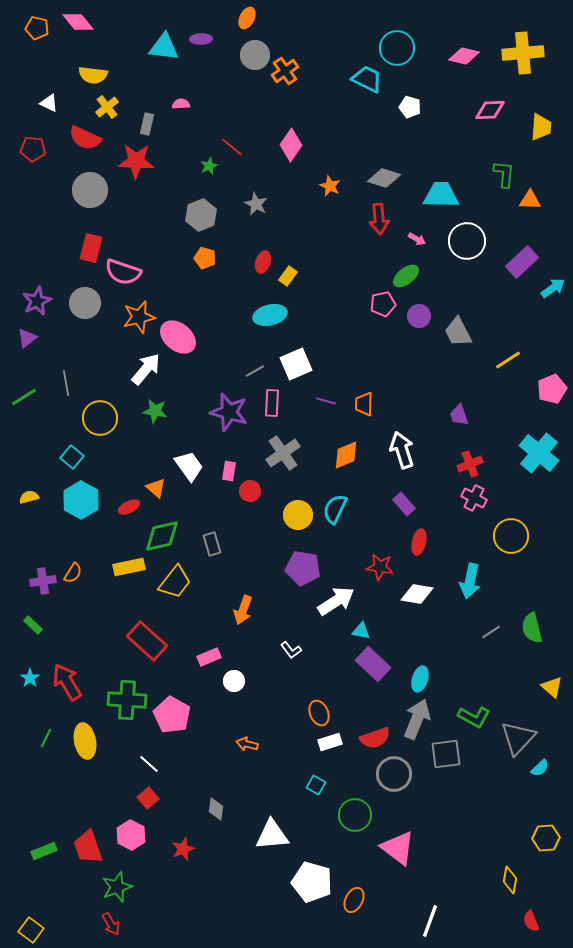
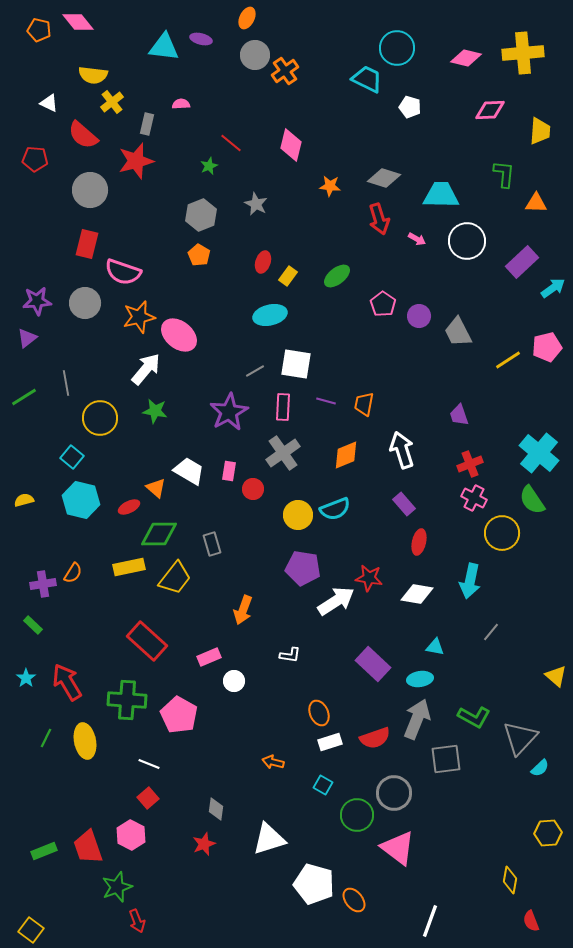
orange pentagon at (37, 28): moved 2 px right, 2 px down
purple ellipse at (201, 39): rotated 15 degrees clockwise
pink diamond at (464, 56): moved 2 px right, 2 px down
yellow cross at (107, 107): moved 5 px right, 5 px up
yellow trapezoid at (541, 127): moved 1 px left, 4 px down
red semicircle at (85, 138): moved 2 px left, 3 px up; rotated 16 degrees clockwise
pink diamond at (291, 145): rotated 20 degrees counterclockwise
red line at (232, 147): moved 1 px left, 4 px up
red pentagon at (33, 149): moved 2 px right, 10 px down
red star at (136, 161): rotated 18 degrees counterclockwise
orange star at (330, 186): rotated 20 degrees counterclockwise
orange triangle at (530, 200): moved 6 px right, 3 px down
red arrow at (379, 219): rotated 12 degrees counterclockwise
red rectangle at (91, 248): moved 4 px left, 4 px up
orange pentagon at (205, 258): moved 6 px left, 3 px up; rotated 15 degrees clockwise
green ellipse at (406, 276): moved 69 px left
purple star at (37, 301): rotated 20 degrees clockwise
pink pentagon at (383, 304): rotated 25 degrees counterclockwise
pink ellipse at (178, 337): moved 1 px right, 2 px up
white square at (296, 364): rotated 32 degrees clockwise
pink pentagon at (552, 389): moved 5 px left, 42 px up; rotated 8 degrees clockwise
pink rectangle at (272, 403): moved 11 px right, 4 px down
orange trapezoid at (364, 404): rotated 10 degrees clockwise
purple star at (229, 412): rotated 27 degrees clockwise
white trapezoid at (189, 466): moved 5 px down; rotated 24 degrees counterclockwise
red circle at (250, 491): moved 3 px right, 2 px up
yellow semicircle at (29, 497): moved 5 px left, 3 px down
cyan hexagon at (81, 500): rotated 15 degrees counterclockwise
cyan semicircle at (335, 509): rotated 136 degrees counterclockwise
green diamond at (162, 536): moved 3 px left, 2 px up; rotated 12 degrees clockwise
yellow circle at (511, 536): moved 9 px left, 3 px up
red star at (380, 567): moved 11 px left, 11 px down
purple cross at (43, 581): moved 3 px down
yellow trapezoid at (175, 582): moved 4 px up
green semicircle at (532, 628): moved 128 px up; rotated 20 degrees counterclockwise
cyan triangle at (361, 631): moved 74 px right, 16 px down
gray line at (491, 632): rotated 18 degrees counterclockwise
white L-shape at (291, 650): moved 1 px left, 5 px down; rotated 45 degrees counterclockwise
cyan star at (30, 678): moved 4 px left
cyan ellipse at (420, 679): rotated 65 degrees clockwise
yellow triangle at (552, 687): moved 4 px right, 11 px up
pink pentagon at (172, 715): moved 7 px right
gray triangle at (518, 738): moved 2 px right
orange arrow at (247, 744): moved 26 px right, 18 px down
gray square at (446, 754): moved 5 px down
white line at (149, 764): rotated 20 degrees counterclockwise
gray circle at (394, 774): moved 19 px down
cyan square at (316, 785): moved 7 px right
green circle at (355, 815): moved 2 px right
white triangle at (272, 835): moved 3 px left, 4 px down; rotated 12 degrees counterclockwise
yellow hexagon at (546, 838): moved 2 px right, 5 px up
red star at (183, 849): moved 21 px right, 5 px up
white pentagon at (312, 882): moved 2 px right, 2 px down
orange ellipse at (354, 900): rotated 65 degrees counterclockwise
red arrow at (111, 924): moved 26 px right, 3 px up; rotated 10 degrees clockwise
